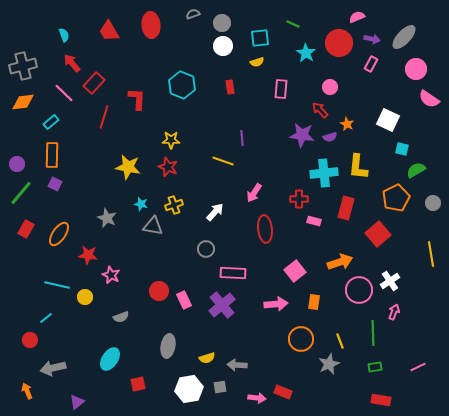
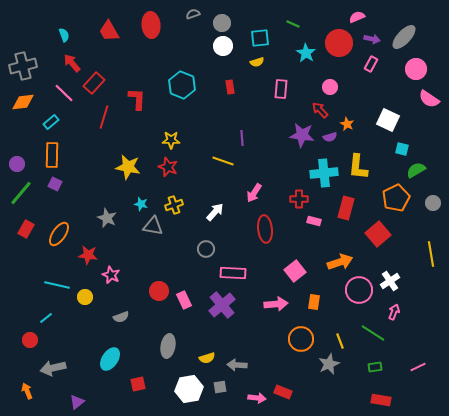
green line at (373, 333): rotated 55 degrees counterclockwise
